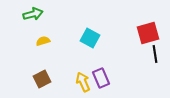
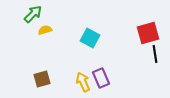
green arrow: rotated 30 degrees counterclockwise
yellow semicircle: moved 2 px right, 11 px up
brown square: rotated 12 degrees clockwise
